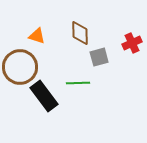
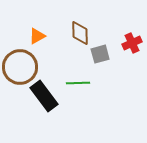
orange triangle: rotated 48 degrees counterclockwise
gray square: moved 1 px right, 3 px up
